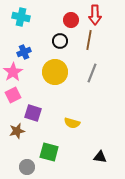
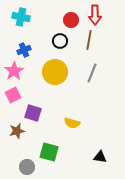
blue cross: moved 2 px up
pink star: moved 1 px right, 1 px up
